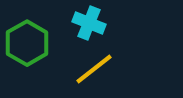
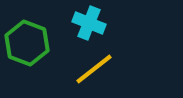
green hexagon: rotated 9 degrees counterclockwise
